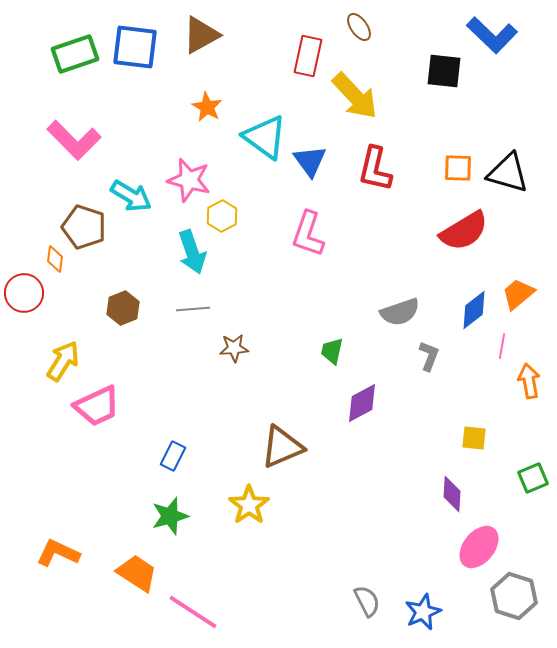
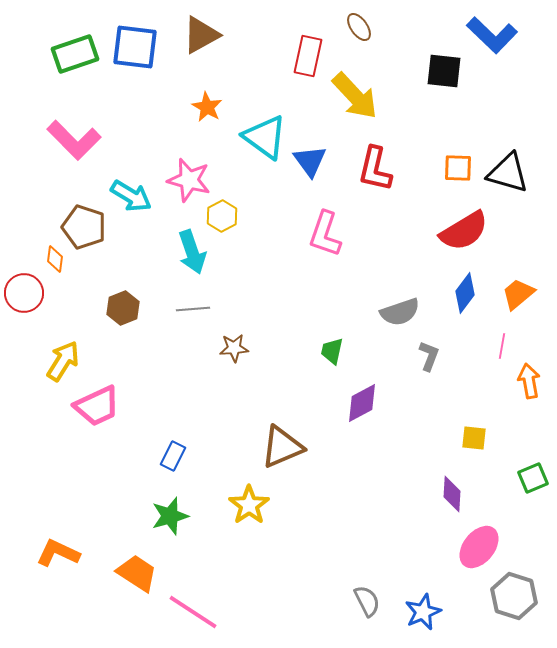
pink L-shape at (308, 234): moved 17 px right
blue diamond at (474, 310): moved 9 px left, 17 px up; rotated 15 degrees counterclockwise
